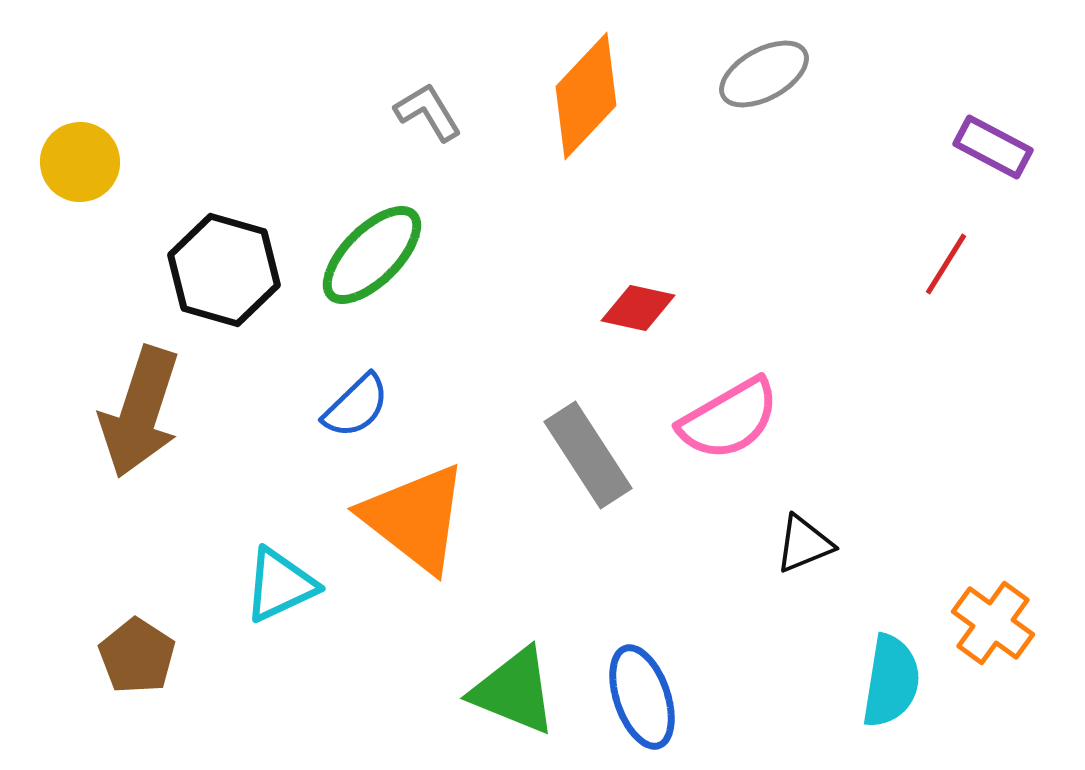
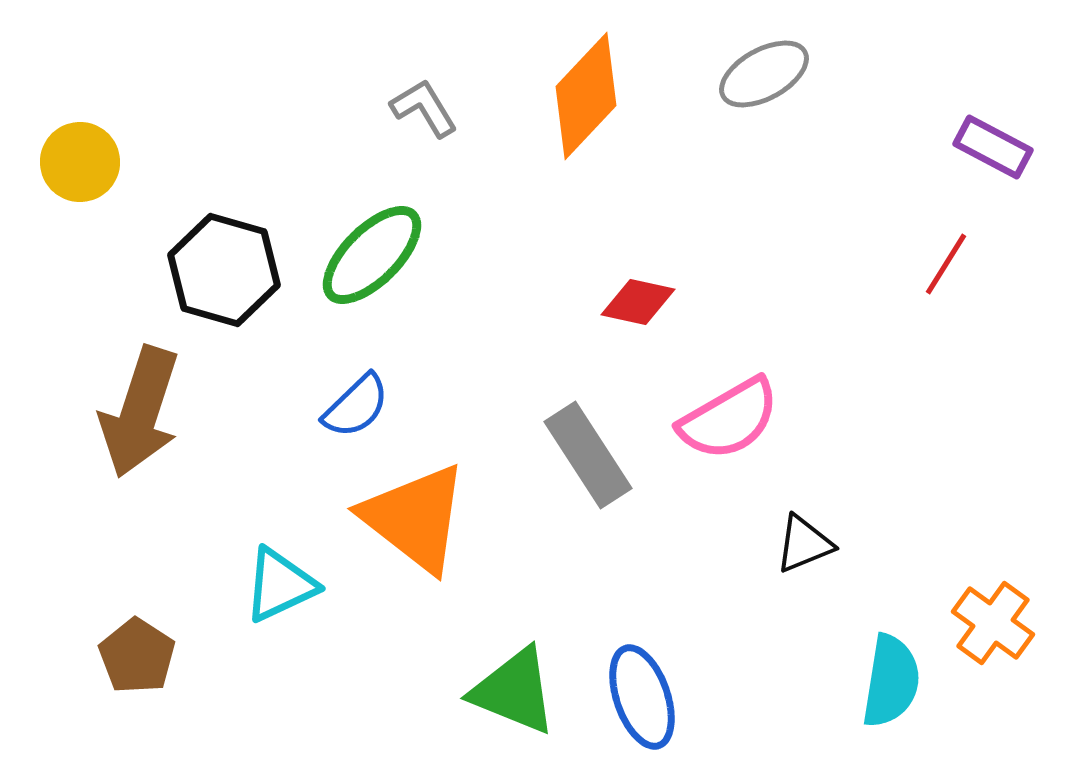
gray L-shape: moved 4 px left, 4 px up
red diamond: moved 6 px up
